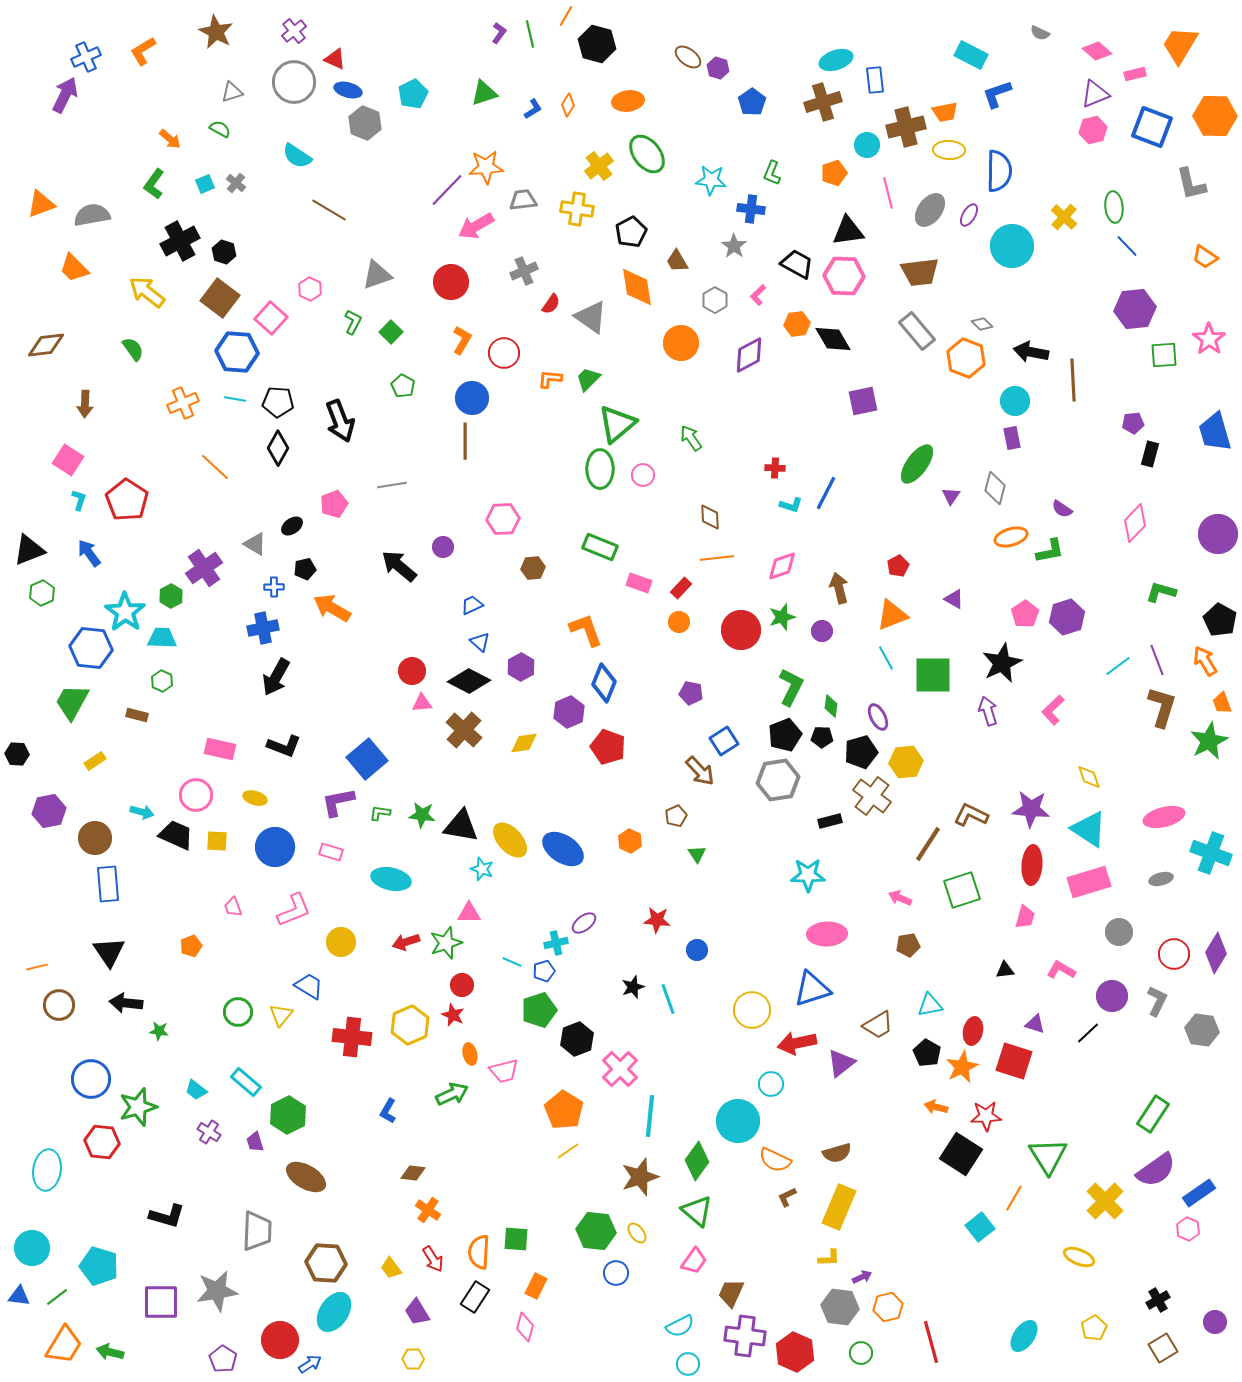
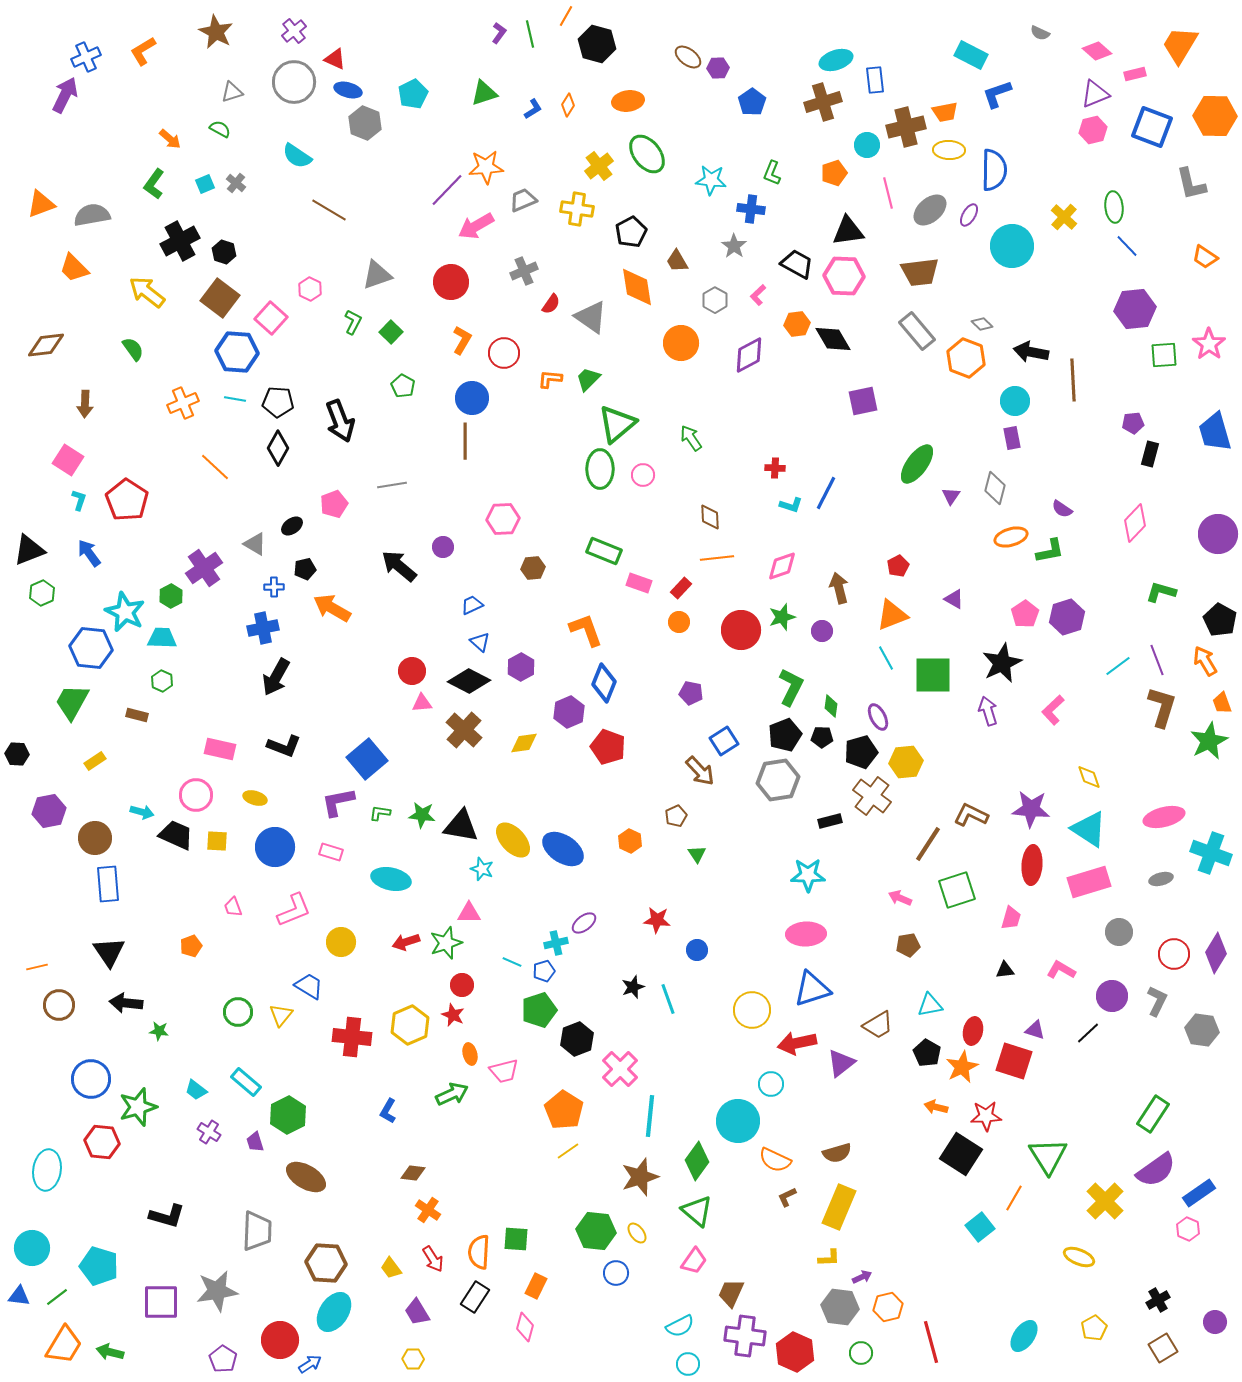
purple hexagon at (718, 68): rotated 20 degrees counterclockwise
blue semicircle at (999, 171): moved 5 px left, 1 px up
gray trapezoid at (523, 200): rotated 16 degrees counterclockwise
gray ellipse at (930, 210): rotated 12 degrees clockwise
pink star at (1209, 339): moved 5 px down
green rectangle at (600, 547): moved 4 px right, 4 px down
cyan star at (125, 612): rotated 9 degrees counterclockwise
yellow ellipse at (510, 840): moved 3 px right
green square at (962, 890): moved 5 px left
pink trapezoid at (1025, 917): moved 14 px left, 1 px down
pink ellipse at (827, 934): moved 21 px left
purple triangle at (1035, 1024): moved 6 px down
